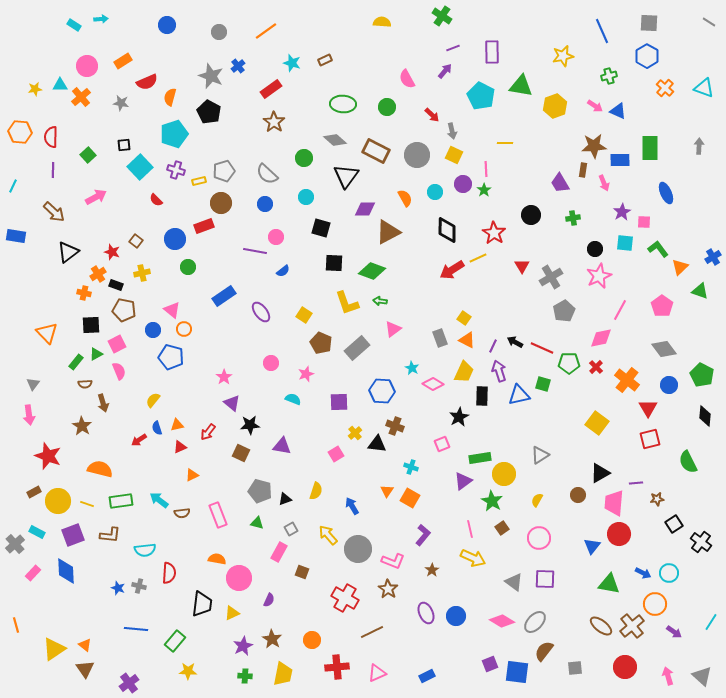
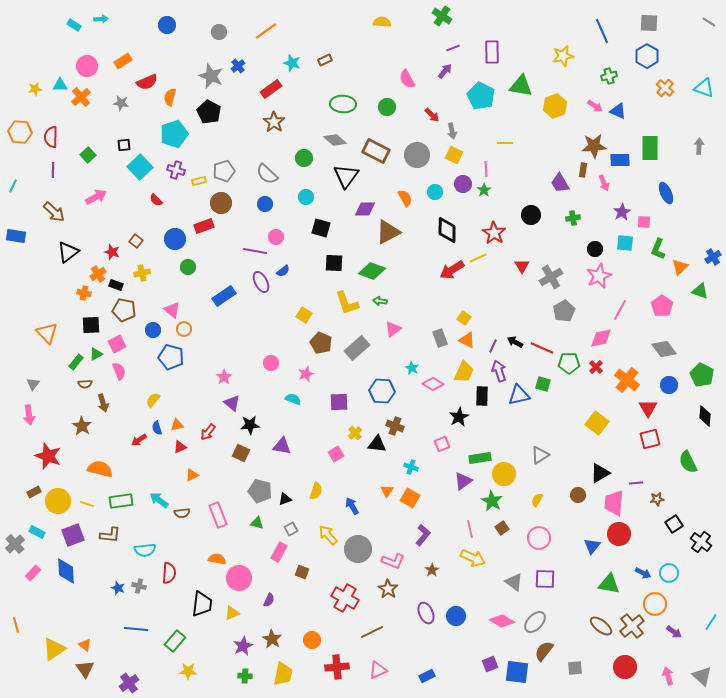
green L-shape at (658, 249): rotated 120 degrees counterclockwise
purple ellipse at (261, 312): moved 30 px up; rotated 10 degrees clockwise
pink triangle at (377, 673): moved 1 px right, 3 px up
